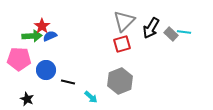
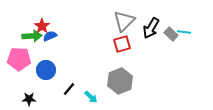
black line: moved 1 px right, 7 px down; rotated 64 degrees counterclockwise
black star: moved 2 px right; rotated 24 degrees counterclockwise
